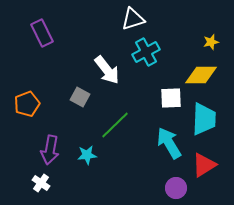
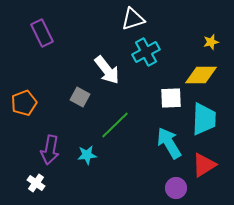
orange pentagon: moved 3 px left, 1 px up
white cross: moved 5 px left
